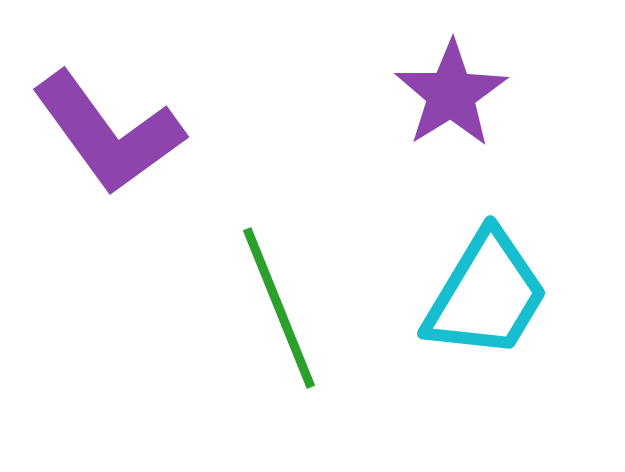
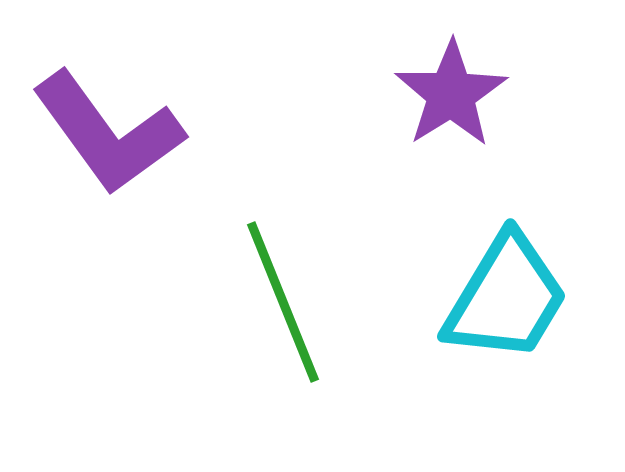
cyan trapezoid: moved 20 px right, 3 px down
green line: moved 4 px right, 6 px up
